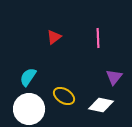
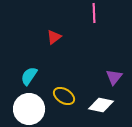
pink line: moved 4 px left, 25 px up
cyan semicircle: moved 1 px right, 1 px up
